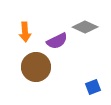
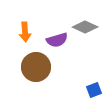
purple semicircle: moved 1 px up; rotated 10 degrees clockwise
blue square: moved 1 px right, 3 px down
